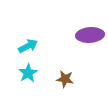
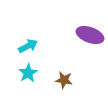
purple ellipse: rotated 24 degrees clockwise
brown star: moved 1 px left, 1 px down
